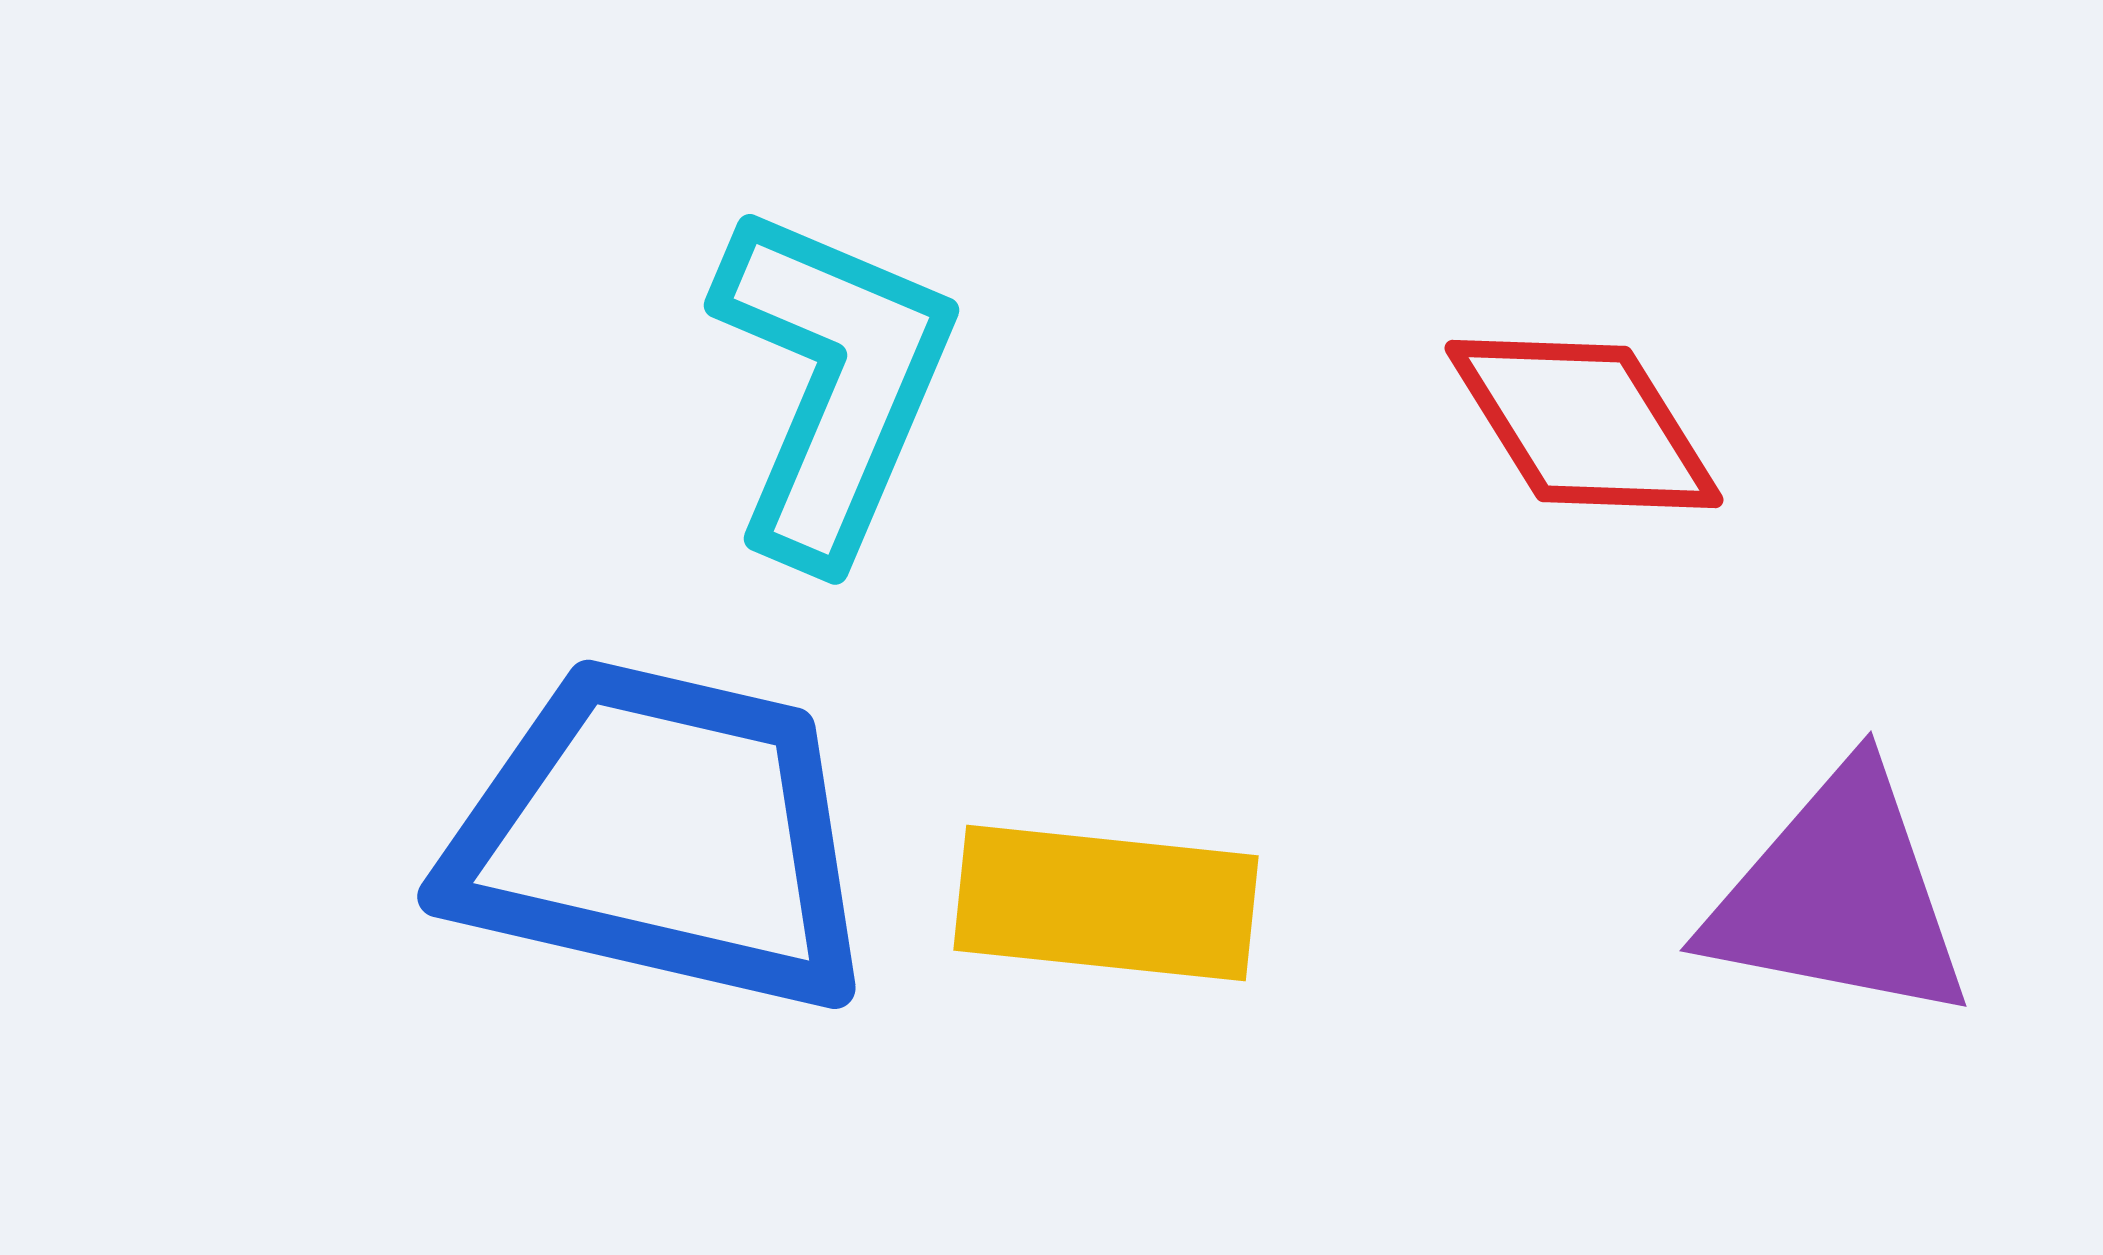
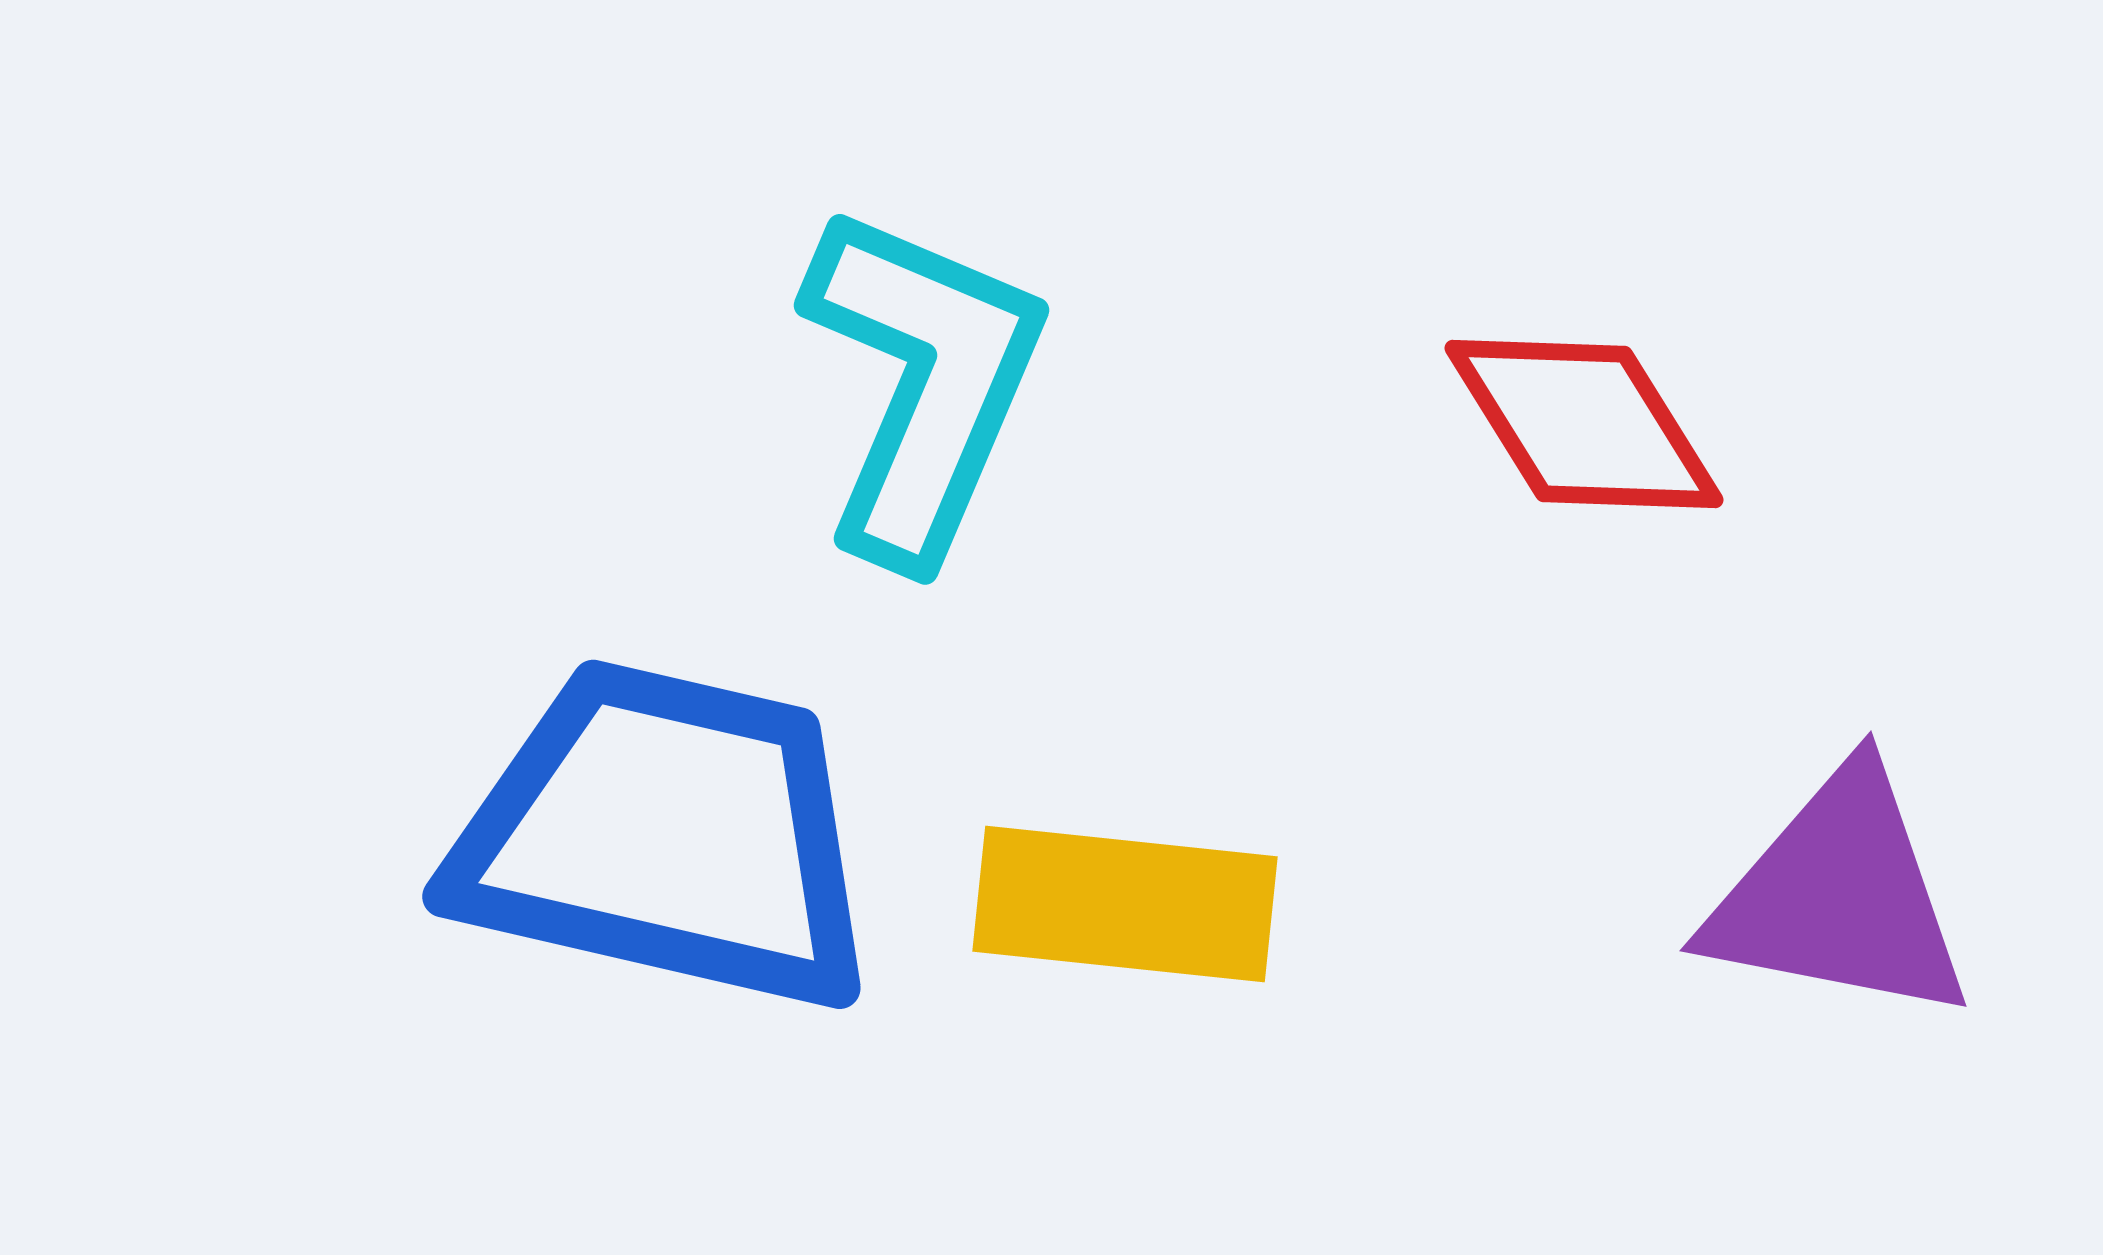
cyan L-shape: moved 90 px right
blue trapezoid: moved 5 px right
yellow rectangle: moved 19 px right, 1 px down
